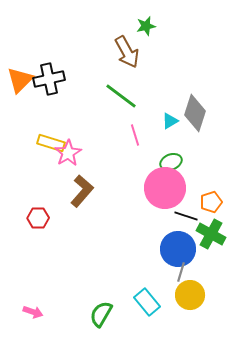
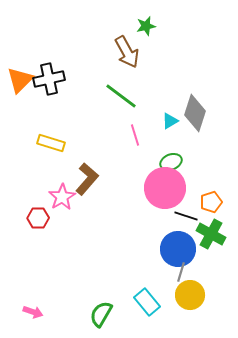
pink star: moved 6 px left, 44 px down
brown L-shape: moved 5 px right, 12 px up
